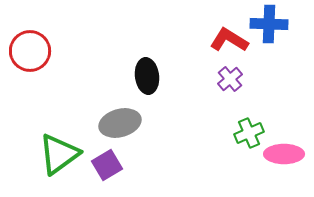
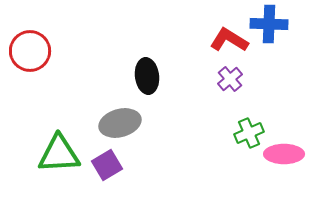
green triangle: rotated 33 degrees clockwise
